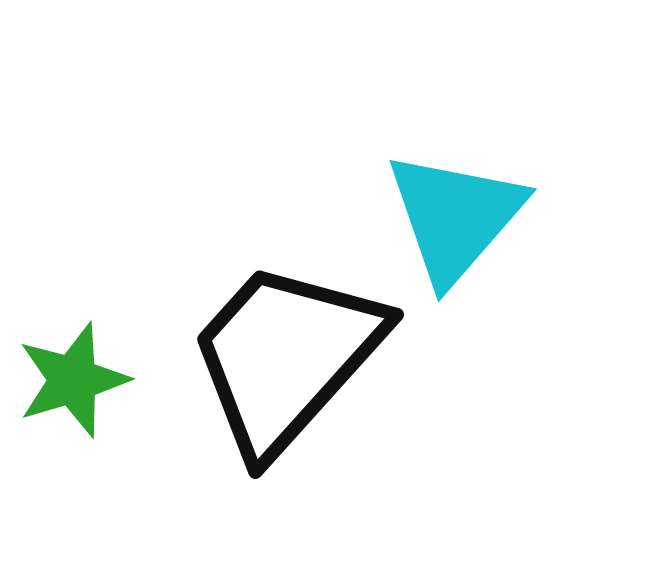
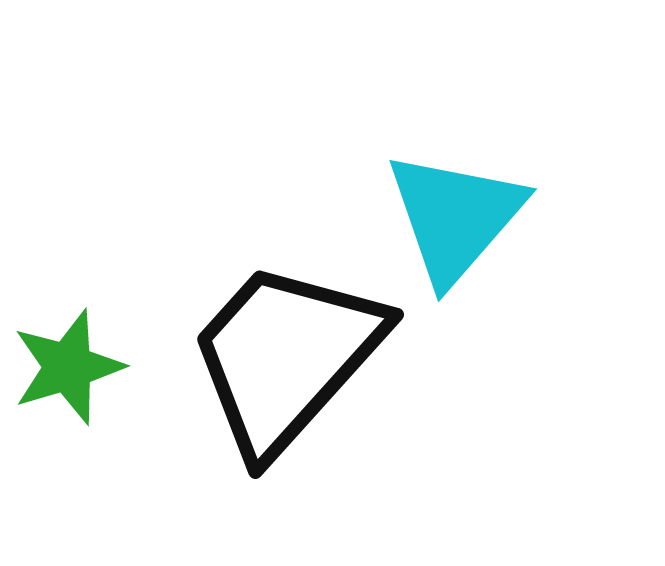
green star: moved 5 px left, 13 px up
